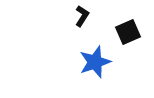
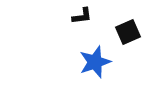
black L-shape: rotated 50 degrees clockwise
